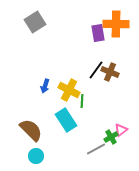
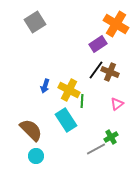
orange cross: rotated 30 degrees clockwise
purple rectangle: moved 11 px down; rotated 66 degrees clockwise
pink triangle: moved 4 px left, 26 px up
